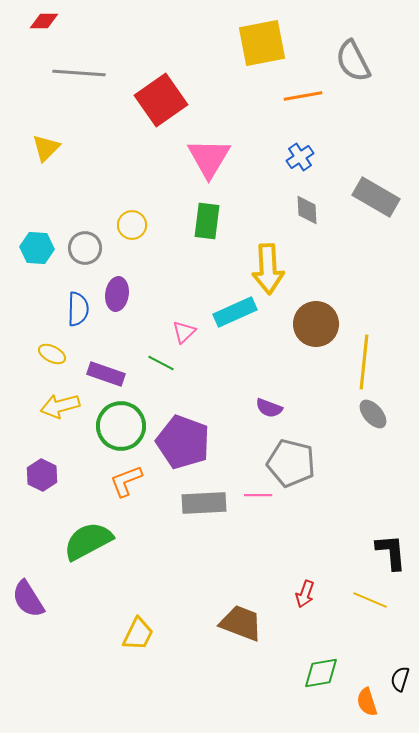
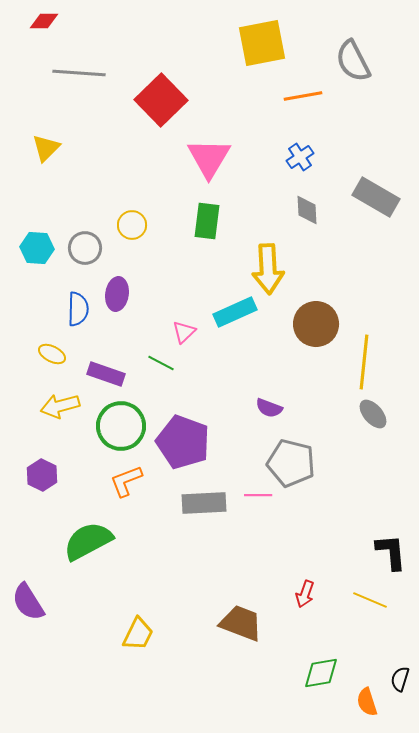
red square at (161, 100): rotated 9 degrees counterclockwise
purple semicircle at (28, 599): moved 3 px down
